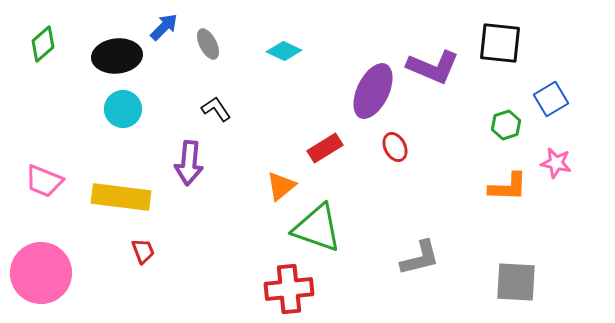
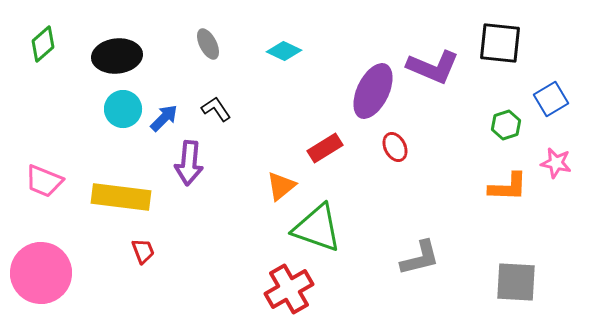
blue arrow: moved 91 px down
red cross: rotated 24 degrees counterclockwise
